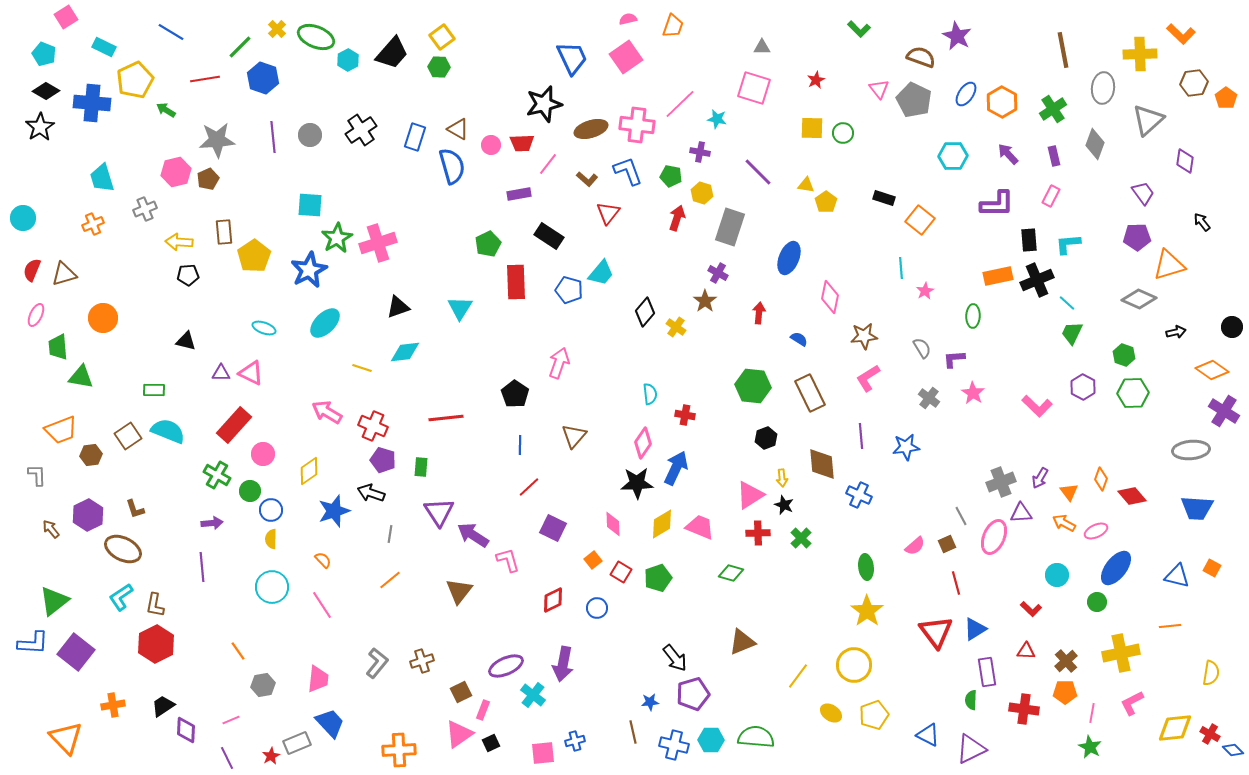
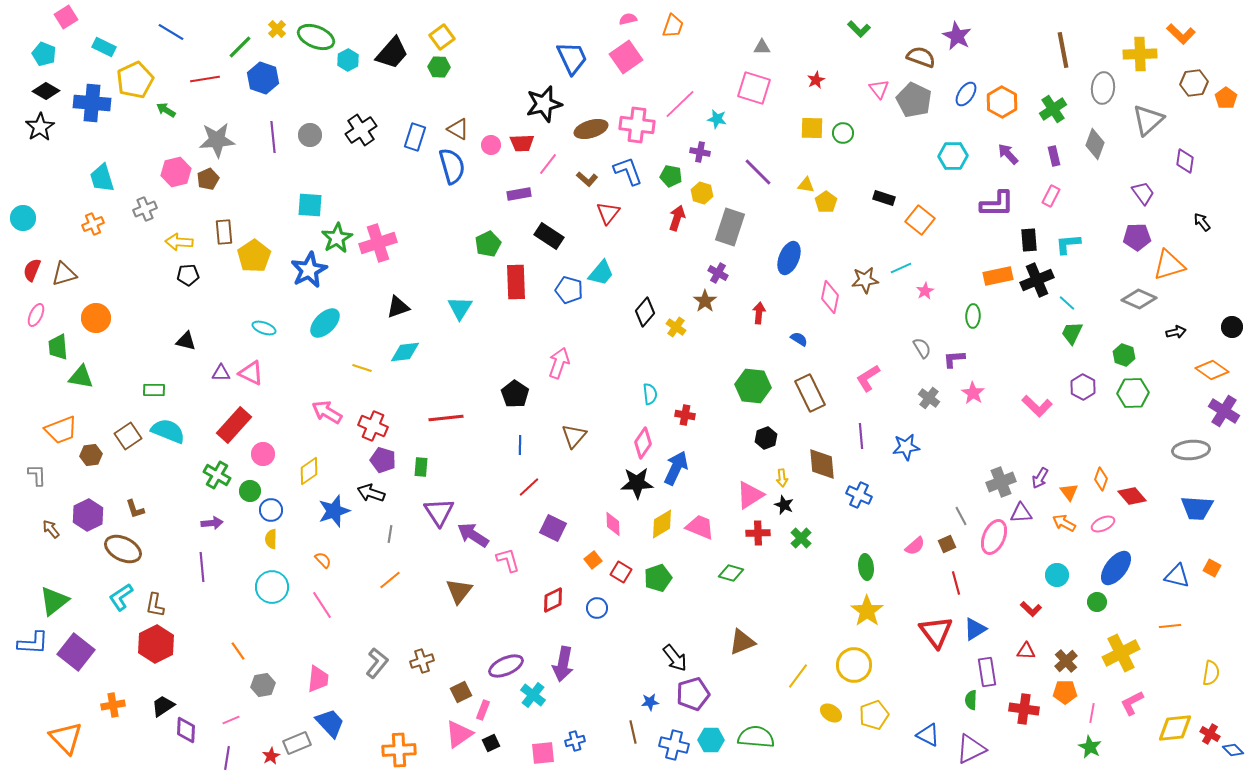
cyan line at (901, 268): rotated 70 degrees clockwise
orange circle at (103, 318): moved 7 px left
brown star at (864, 336): moved 1 px right, 56 px up
pink ellipse at (1096, 531): moved 7 px right, 7 px up
yellow cross at (1121, 653): rotated 15 degrees counterclockwise
purple line at (227, 758): rotated 35 degrees clockwise
